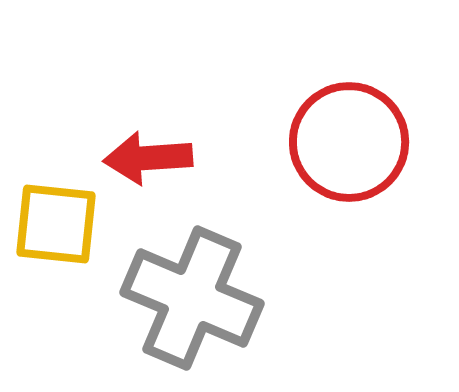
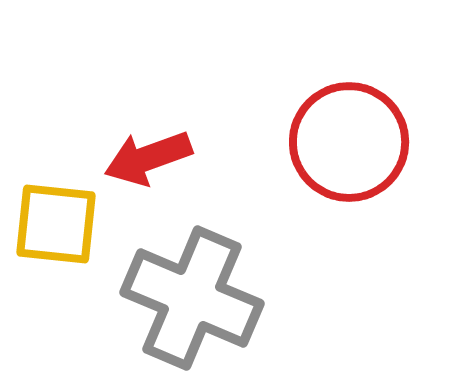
red arrow: rotated 16 degrees counterclockwise
